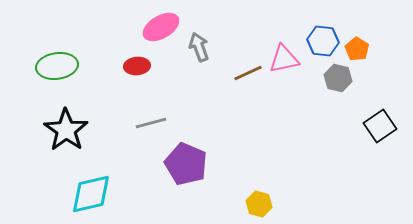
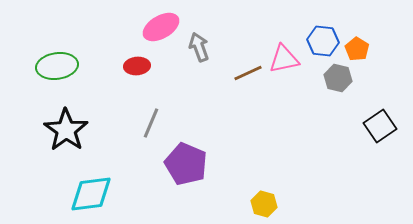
gray line: rotated 52 degrees counterclockwise
cyan diamond: rotated 6 degrees clockwise
yellow hexagon: moved 5 px right
